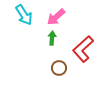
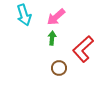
cyan arrow: rotated 15 degrees clockwise
